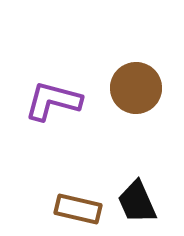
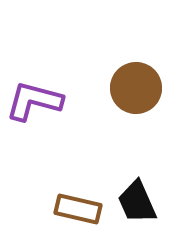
purple L-shape: moved 19 px left
